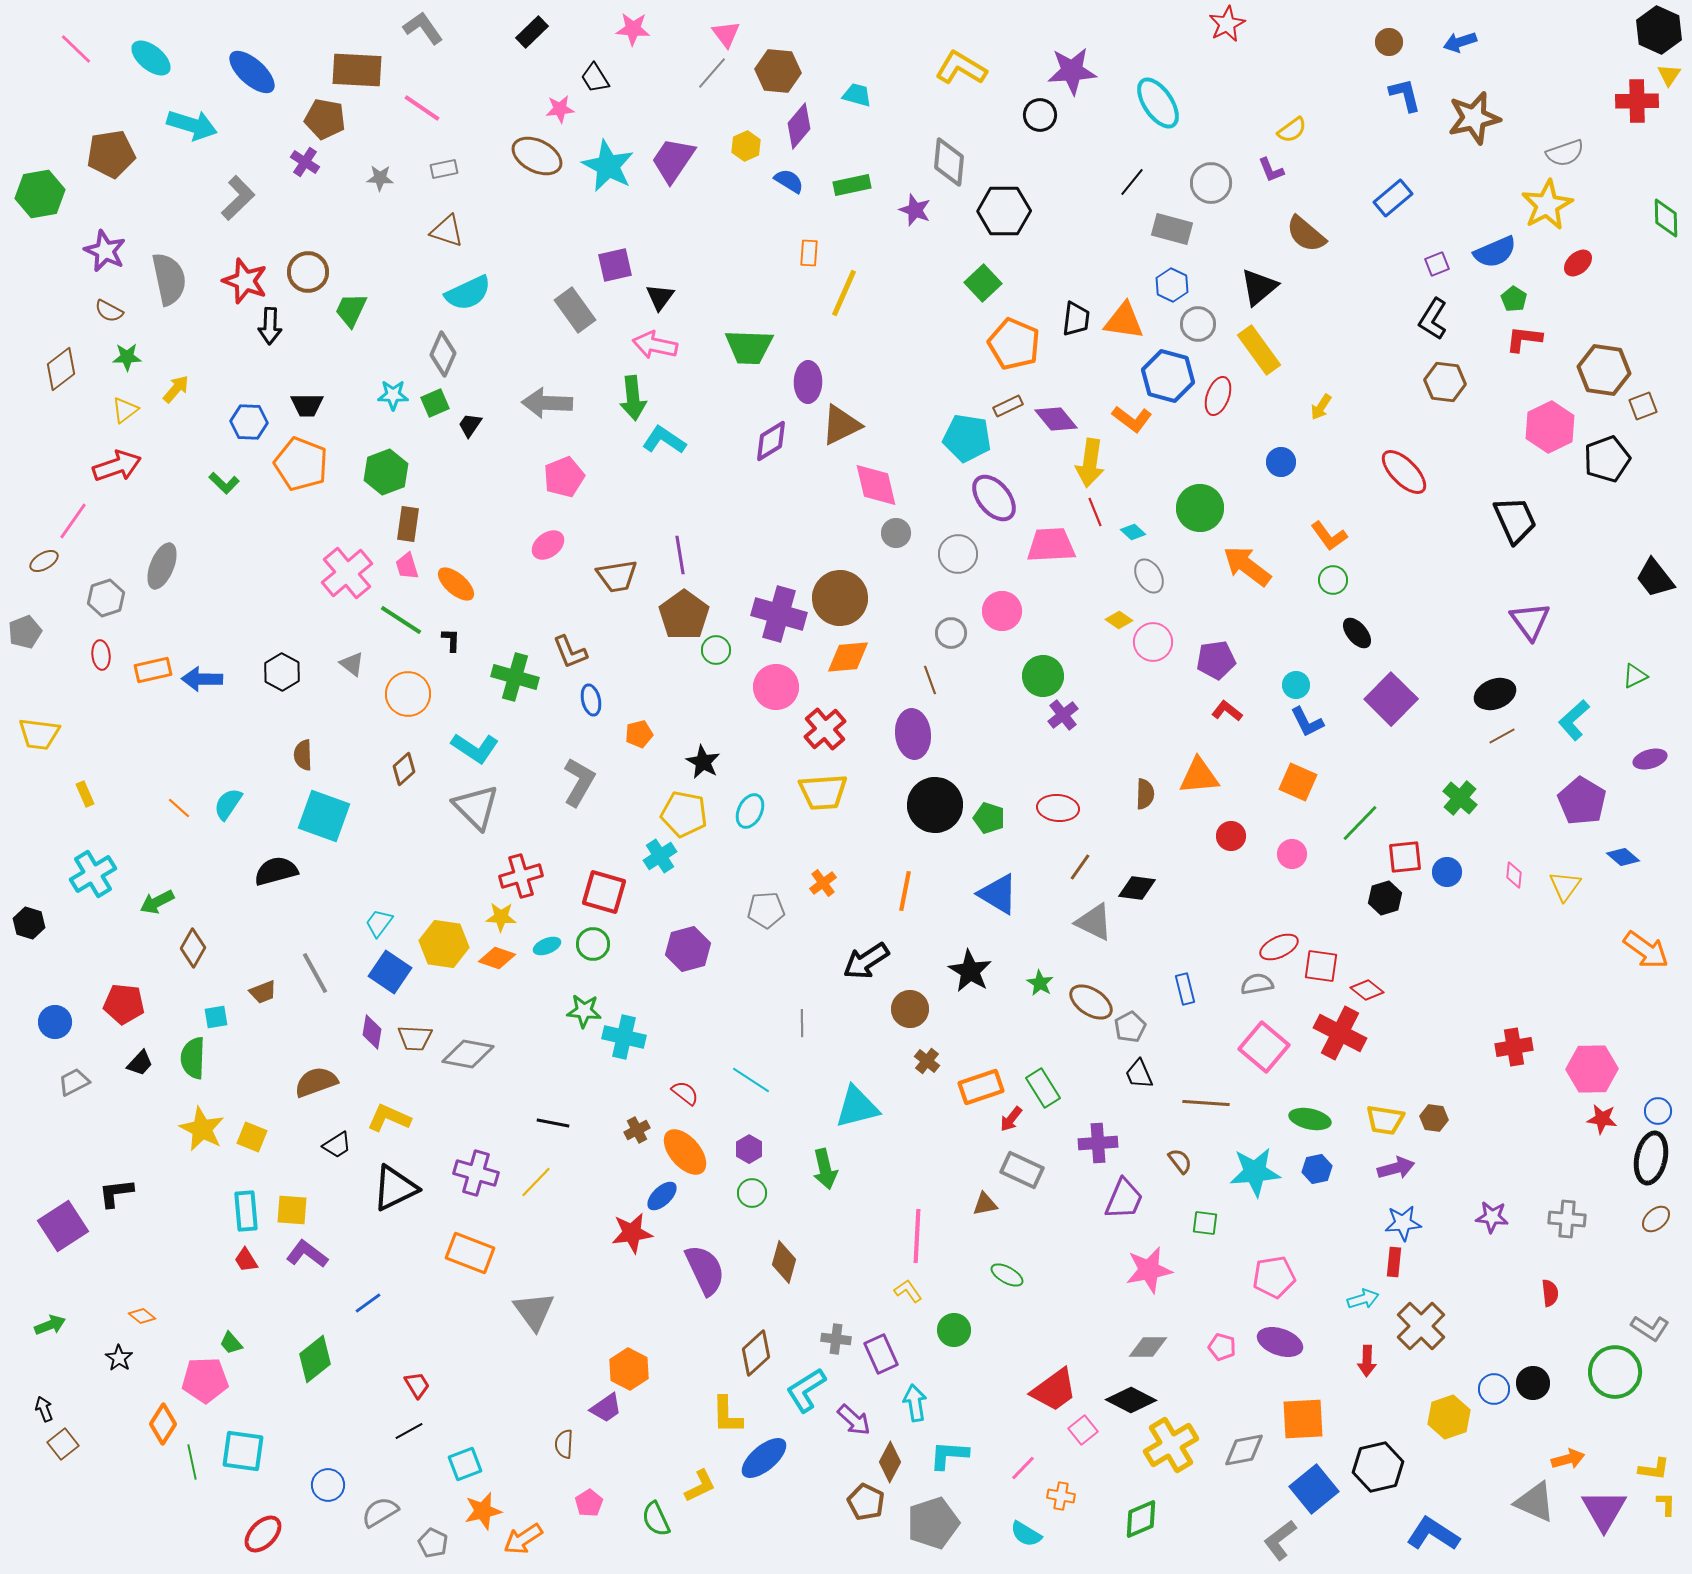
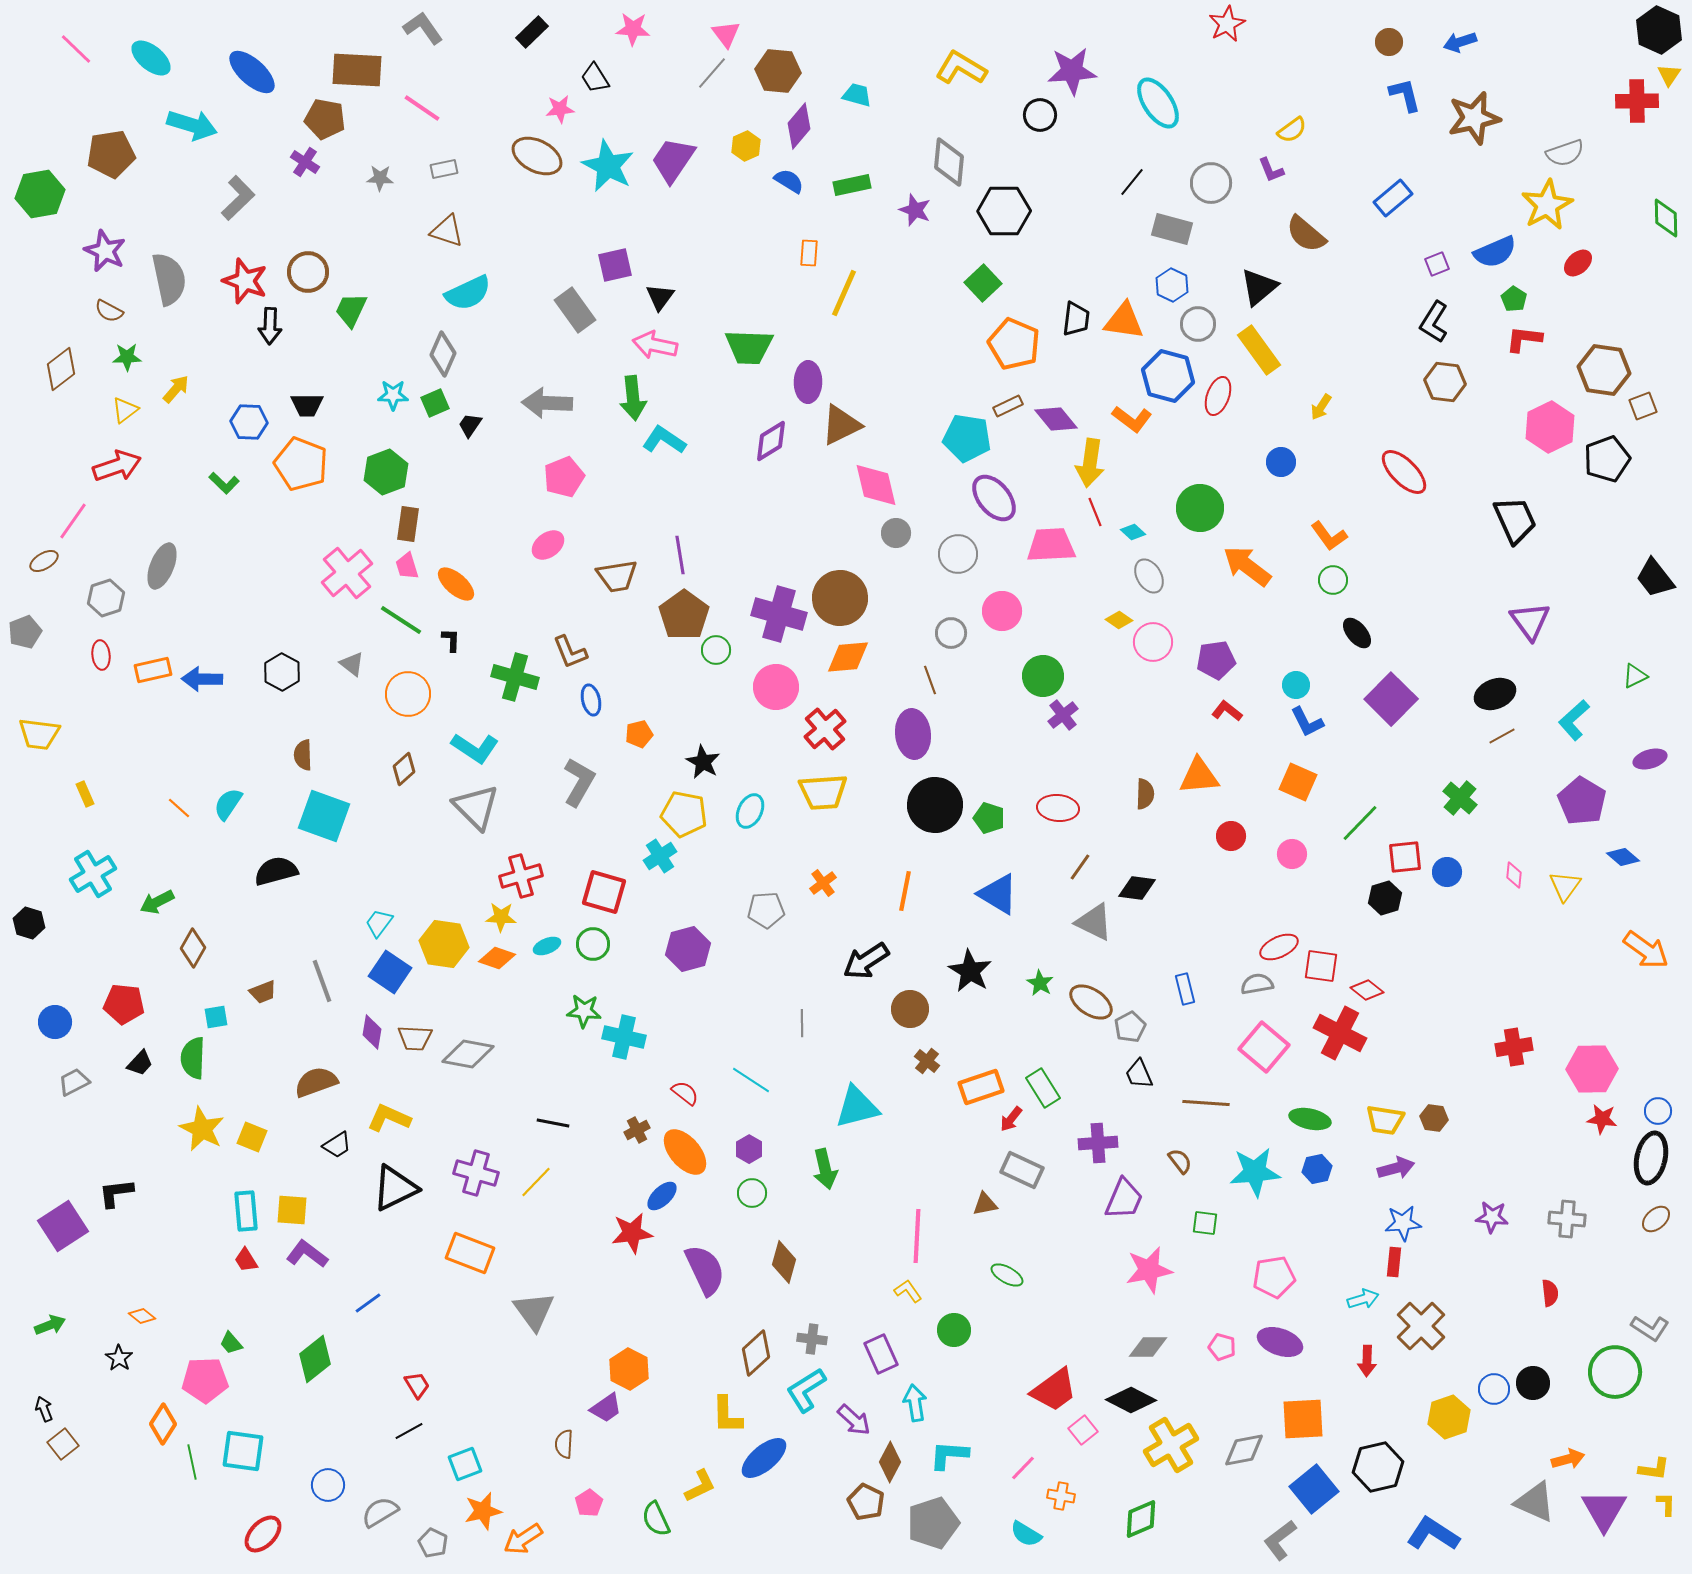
black L-shape at (1433, 319): moved 1 px right, 3 px down
gray line at (315, 973): moved 7 px right, 8 px down; rotated 9 degrees clockwise
gray cross at (836, 1339): moved 24 px left
